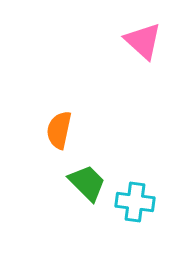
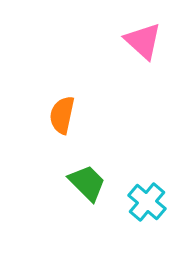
orange semicircle: moved 3 px right, 15 px up
cyan cross: moved 12 px right; rotated 33 degrees clockwise
